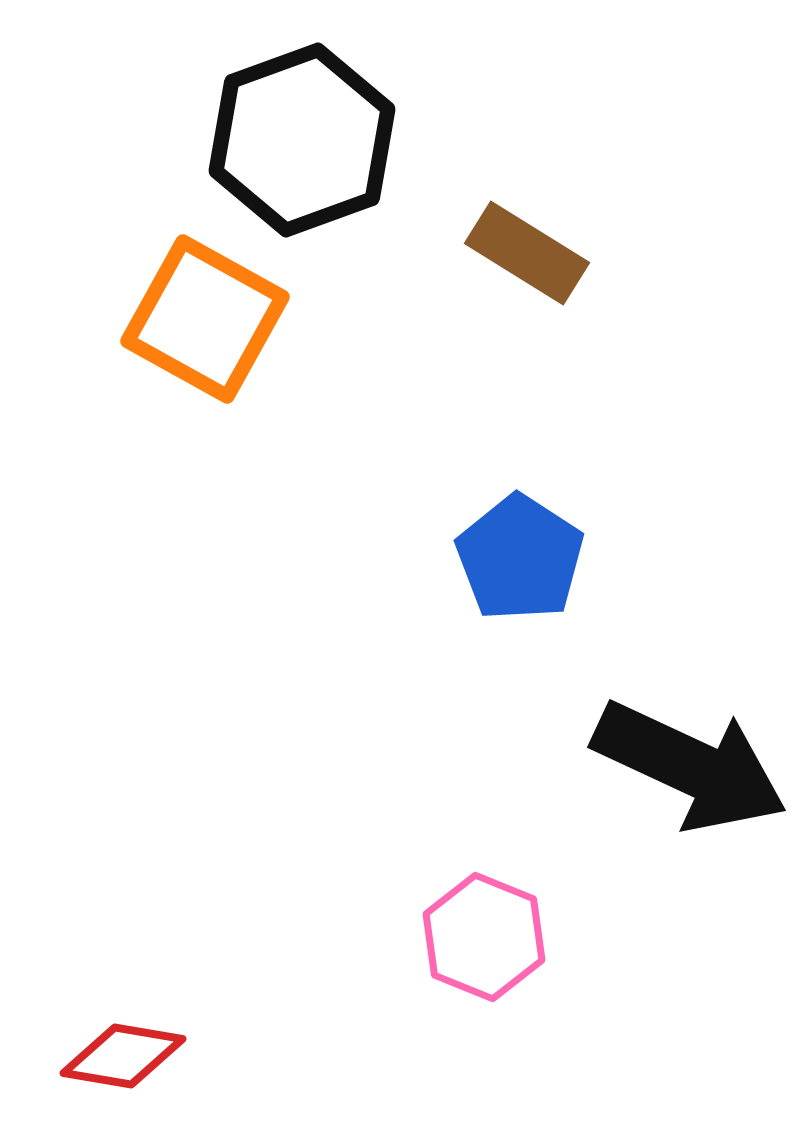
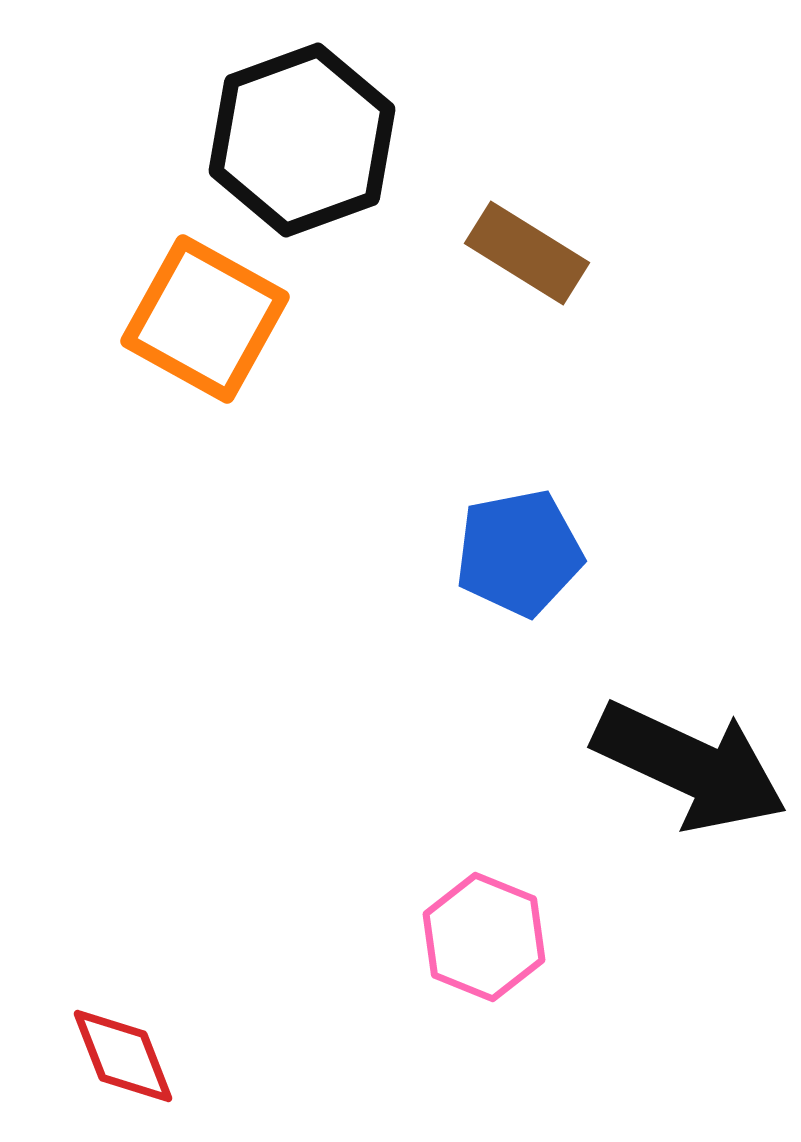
blue pentagon: moved 1 px left, 5 px up; rotated 28 degrees clockwise
red diamond: rotated 59 degrees clockwise
